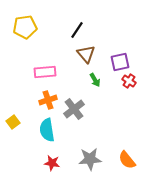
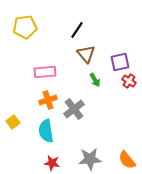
cyan semicircle: moved 1 px left, 1 px down
